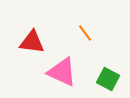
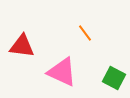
red triangle: moved 10 px left, 4 px down
green square: moved 6 px right, 1 px up
